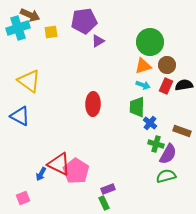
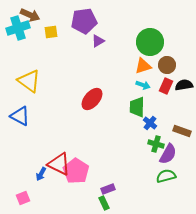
red ellipse: moved 1 px left, 5 px up; rotated 40 degrees clockwise
